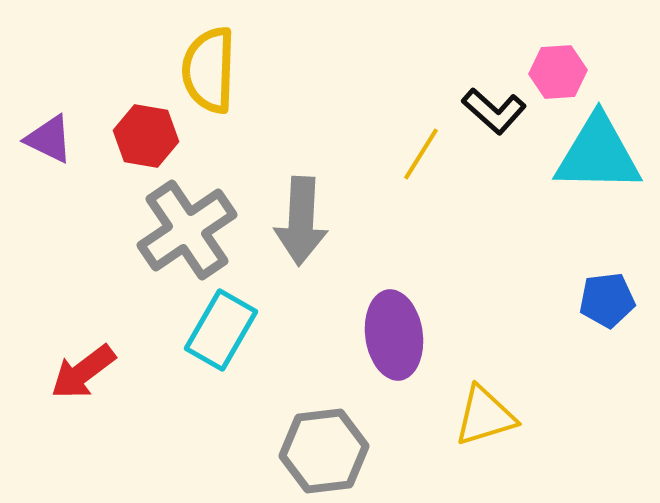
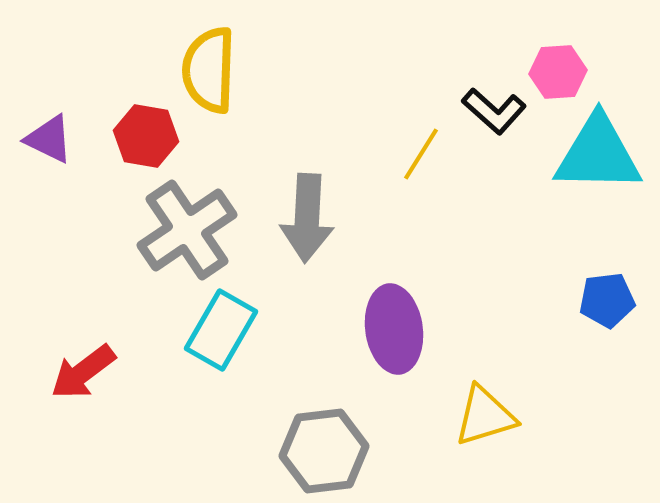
gray arrow: moved 6 px right, 3 px up
purple ellipse: moved 6 px up
